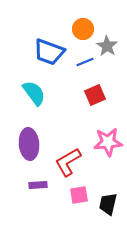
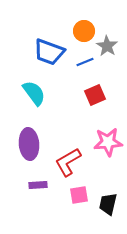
orange circle: moved 1 px right, 2 px down
